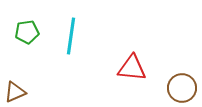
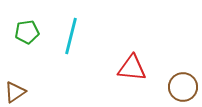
cyan line: rotated 6 degrees clockwise
brown circle: moved 1 px right, 1 px up
brown triangle: rotated 10 degrees counterclockwise
